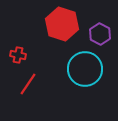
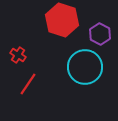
red hexagon: moved 4 px up
red cross: rotated 21 degrees clockwise
cyan circle: moved 2 px up
